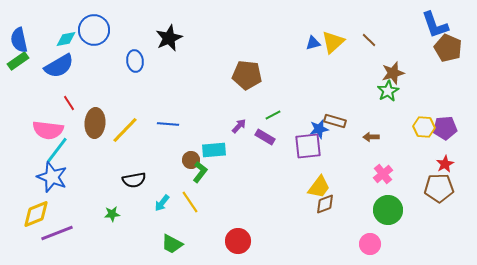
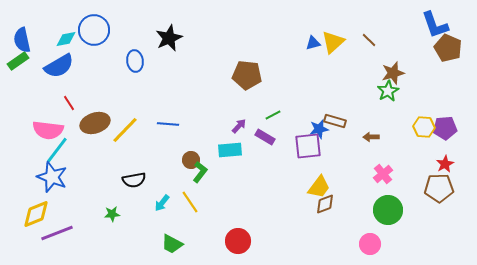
blue semicircle at (19, 40): moved 3 px right
brown ellipse at (95, 123): rotated 68 degrees clockwise
cyan rectangle at (214, 150): moved 16 px right
